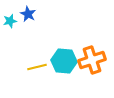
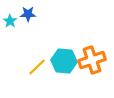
blue star: rotated 28 degrees counterclockwise
cyan star: rotated 24 degrees counterclockwise
yellow line: rotated 30 degrees counterclockwise
